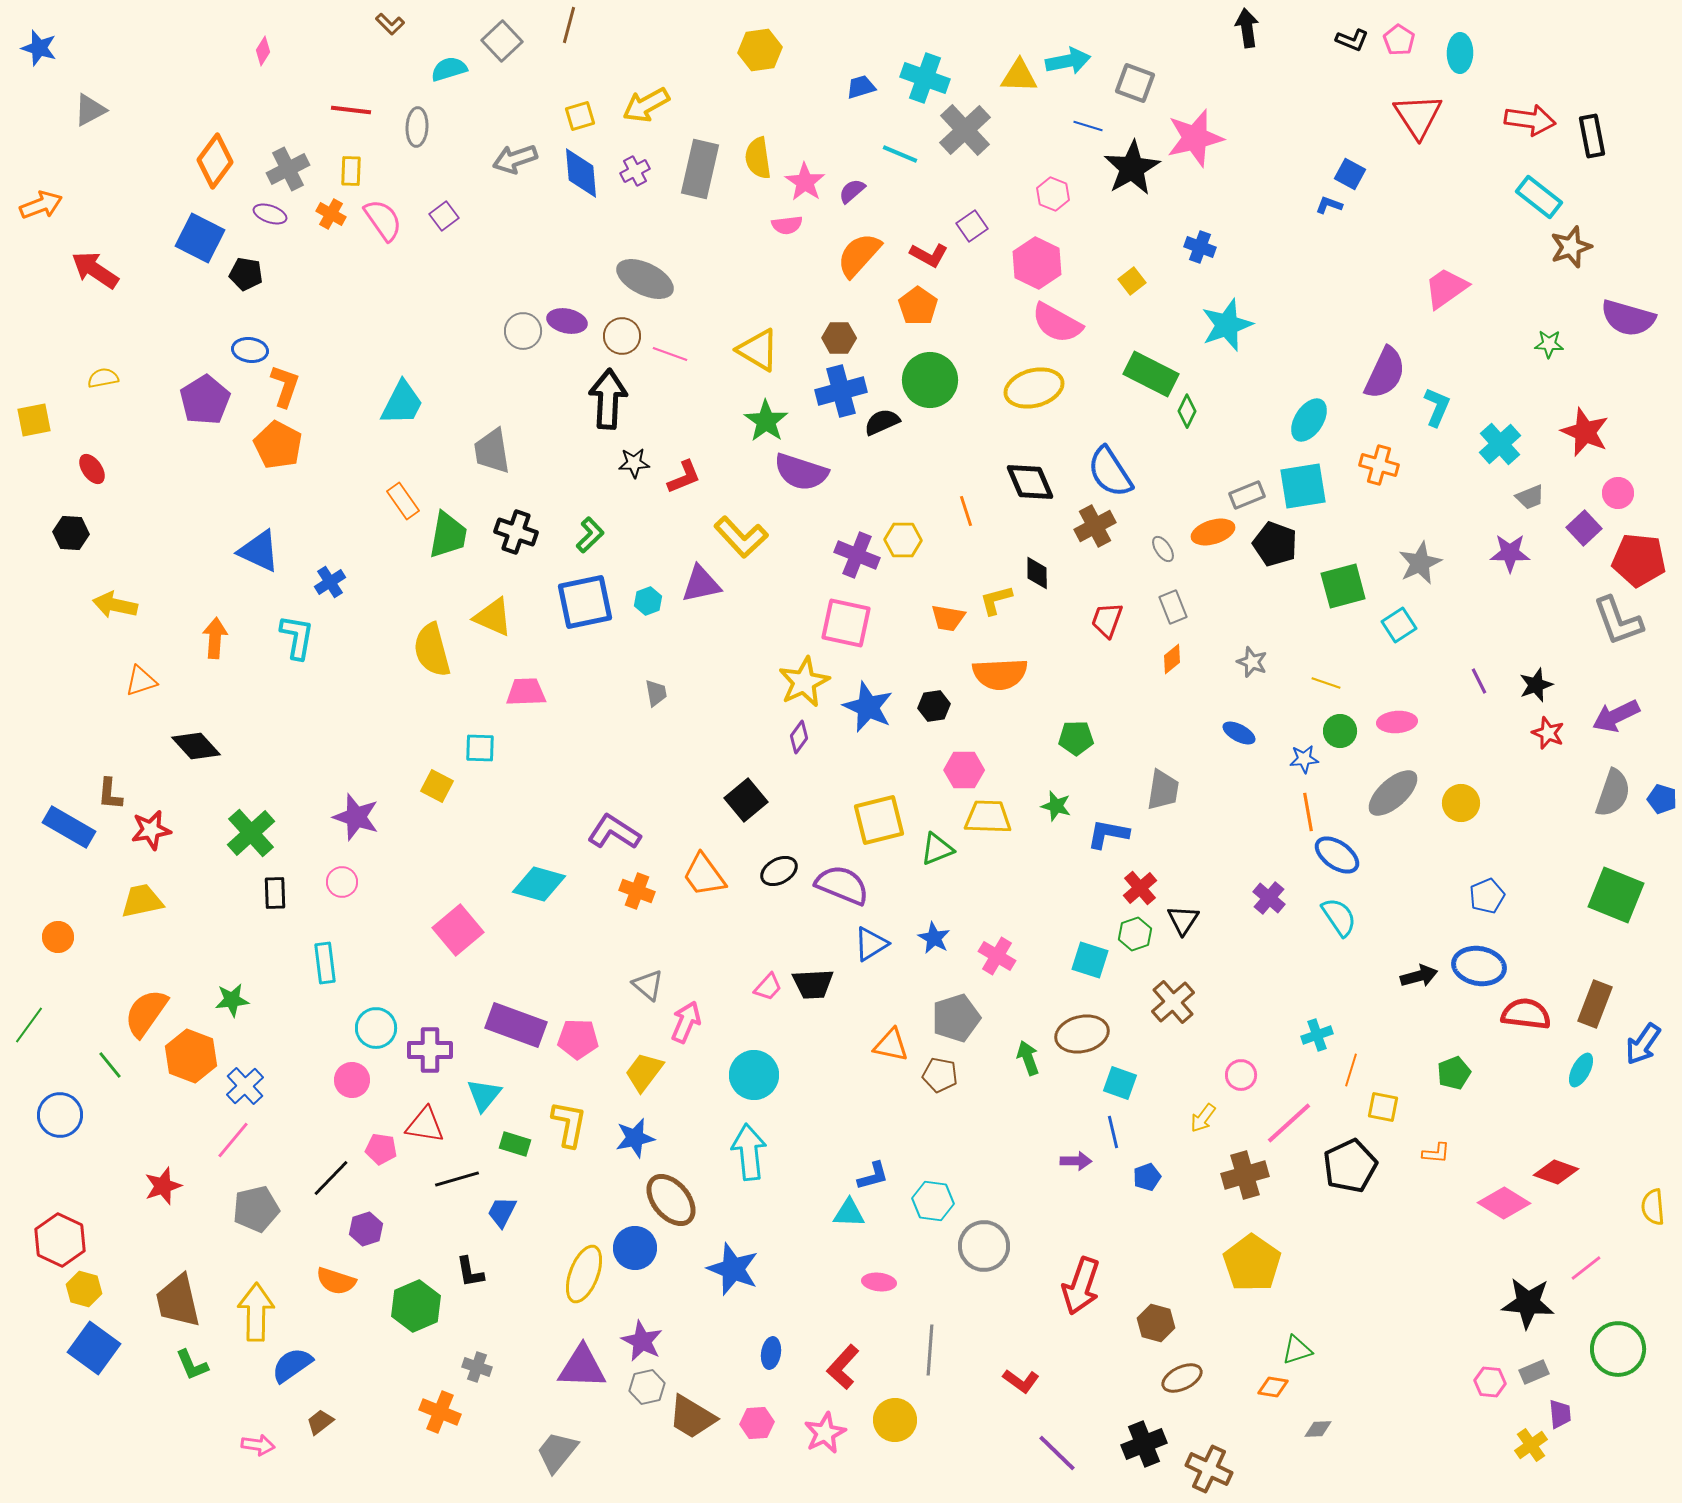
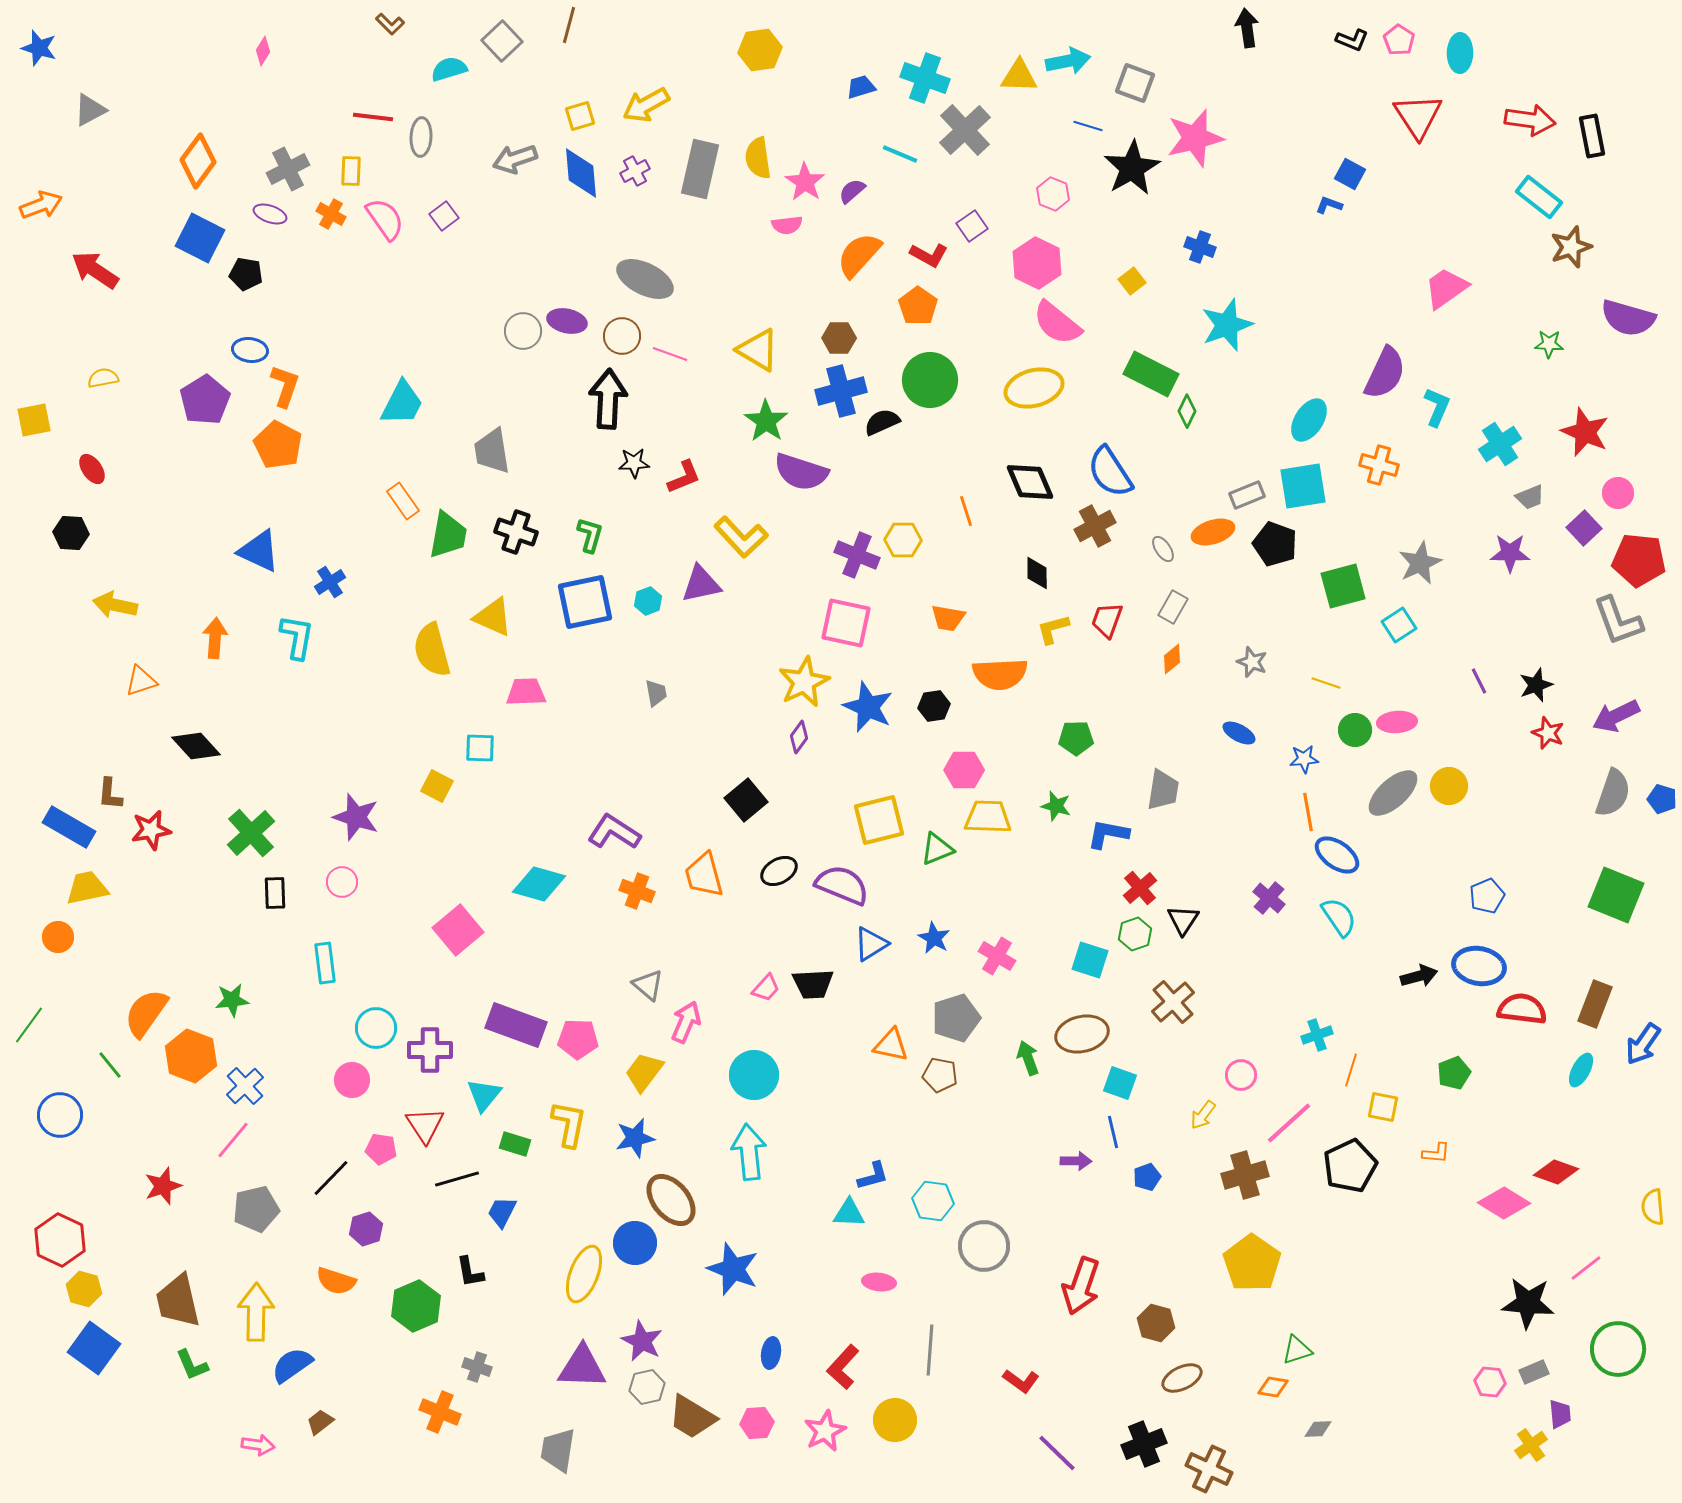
red line at (351, 110): moved 22 px right, 7 px down
gray ellipse at (417, 127): moved 4 px right, 10 px down
orange diamond at (215, 161): moved 17 px left
pink semicircle at (383, 220): moved 2 px right, 1 px up
pink semicircle at (1057, 323): rotated 10 degrees clockwise
cyan cross at (1500, 444): rotated 9 degrees clockwise
green L-shape at (590, 535): rotated 30 degrees counterclockwise
yellow L-shape at (996, 600): moved 57 px right, 29 px down
gray rectangle at (1173, 607): rotated 52 degrees clockwise
green circle at (1340, 731): moved 15 px right, 1 px up
yellow circle at (1461, 803): moved 12 px left, 17 px up
orange trapezoid at (704, 875): rotated 21 degrees clockwise
yellow trapezoid at (142, 901): moved 55 px left, 13 px up
pink trapezoid at (768, 987): moved 2 px left, 1 px down
red semicircle at (1526, 1014): moved 4 px left, 5 px up
yellow arrow at (1203, 1118): moved 3 px up
red triangle at (425, 1125): rotated 48 degrees clockwise
blue circle at (635, 1248): moved 5 px up
pink star at (825, 1433): moved 2 px up
gray trapezoid at (557, 1452): moved 1 px right, 2 px up; rotated 30 degrees counterclockwise
